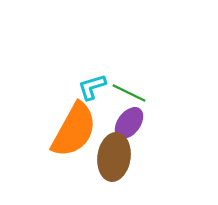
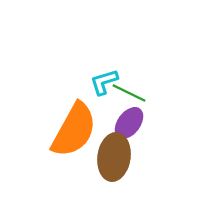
cyan L-shape: moved 12 px right, 5 px up
